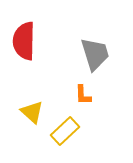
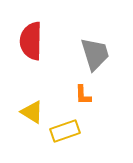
red semicircle: moved 7 px right
yellow triangle: rotated 10 degrees counterclockwise
yellow rectangle: rotated 24 degrees clockwise
